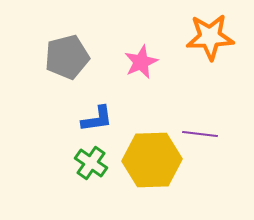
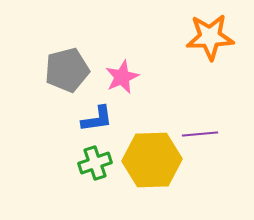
gray pentagon: moved 13 px down
pink star: moved 19 px left, 15 px down
purple line: rotated 12 degrees counterclockwise
green cross: moved 4 px right; rotated 36 degrees clockwise
